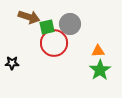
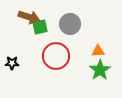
green square: moved 7 px left
red circle: moved 2 px right, 13 px down
